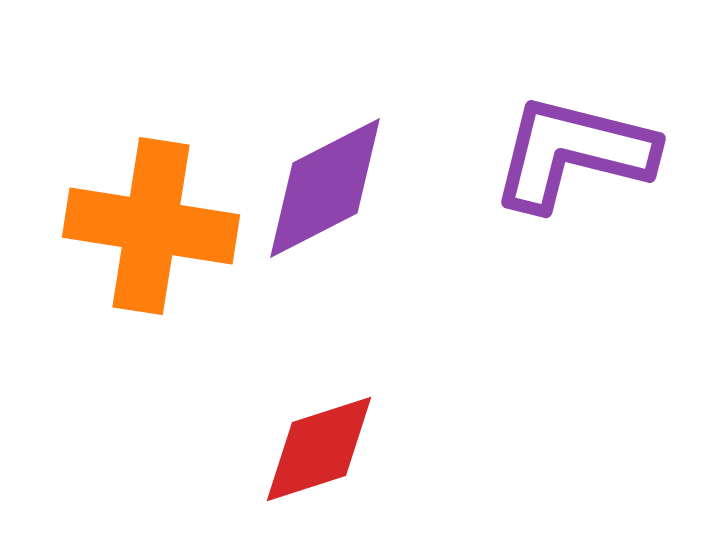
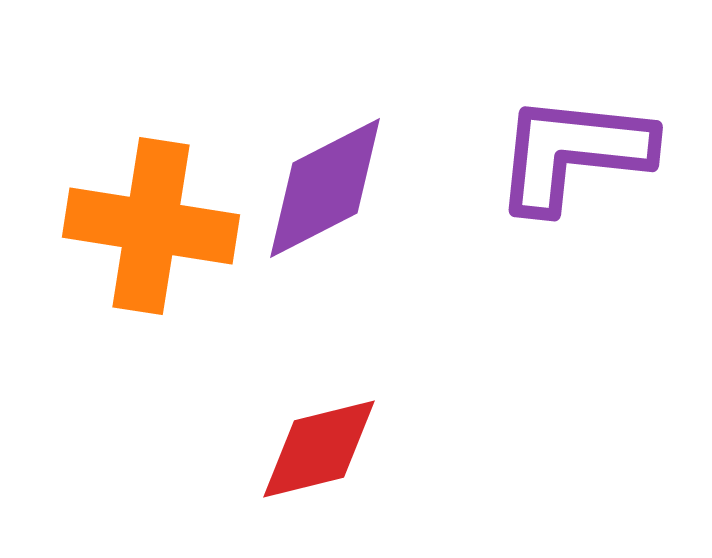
purple L-shape: rotated 8 degrees counterclockwise
red diamond: rotated 4 degrees clockwise
